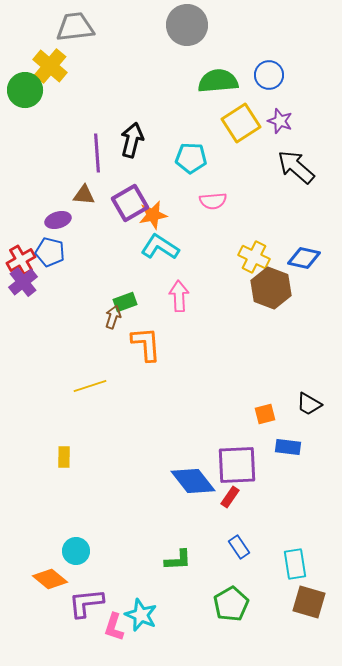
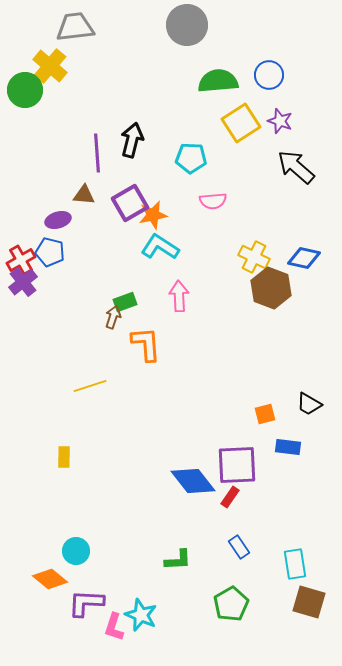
purple L-shape at (86, 603): rotated 9 degrees clockwise
